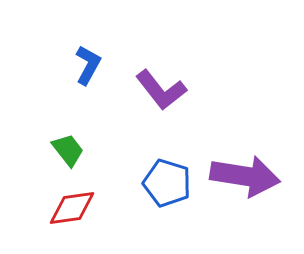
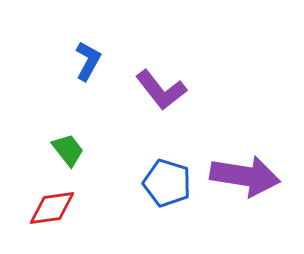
blue L-shape: moved 4 px up
red diamond: moved 20 px left
